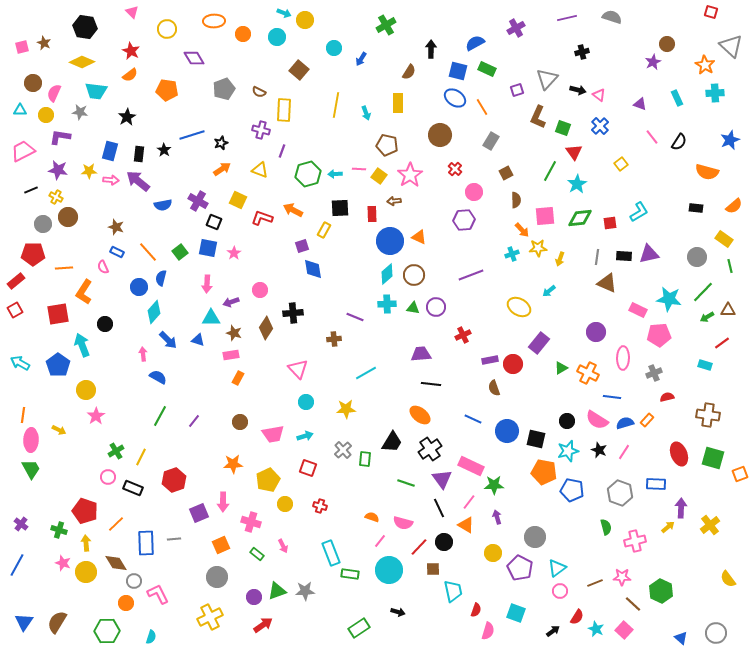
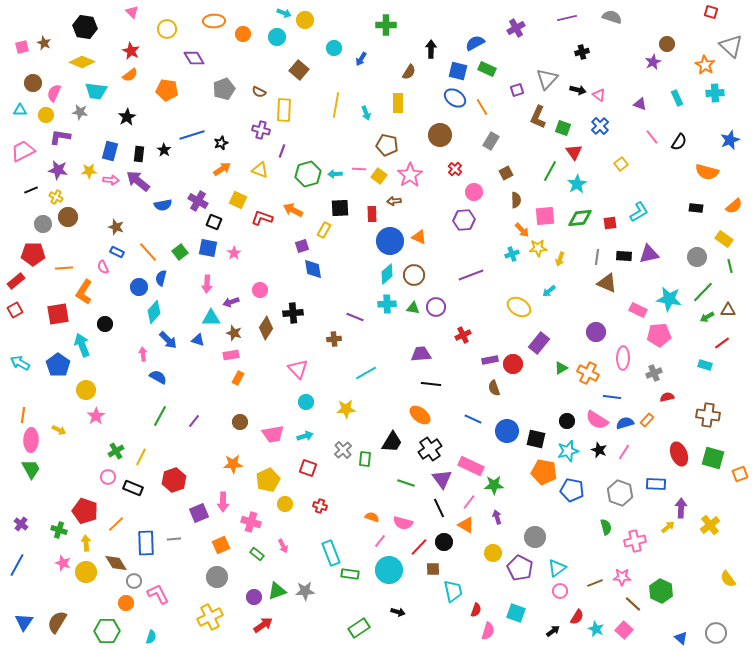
green cross at (386, 25): rotated 30 degrees clockwise
